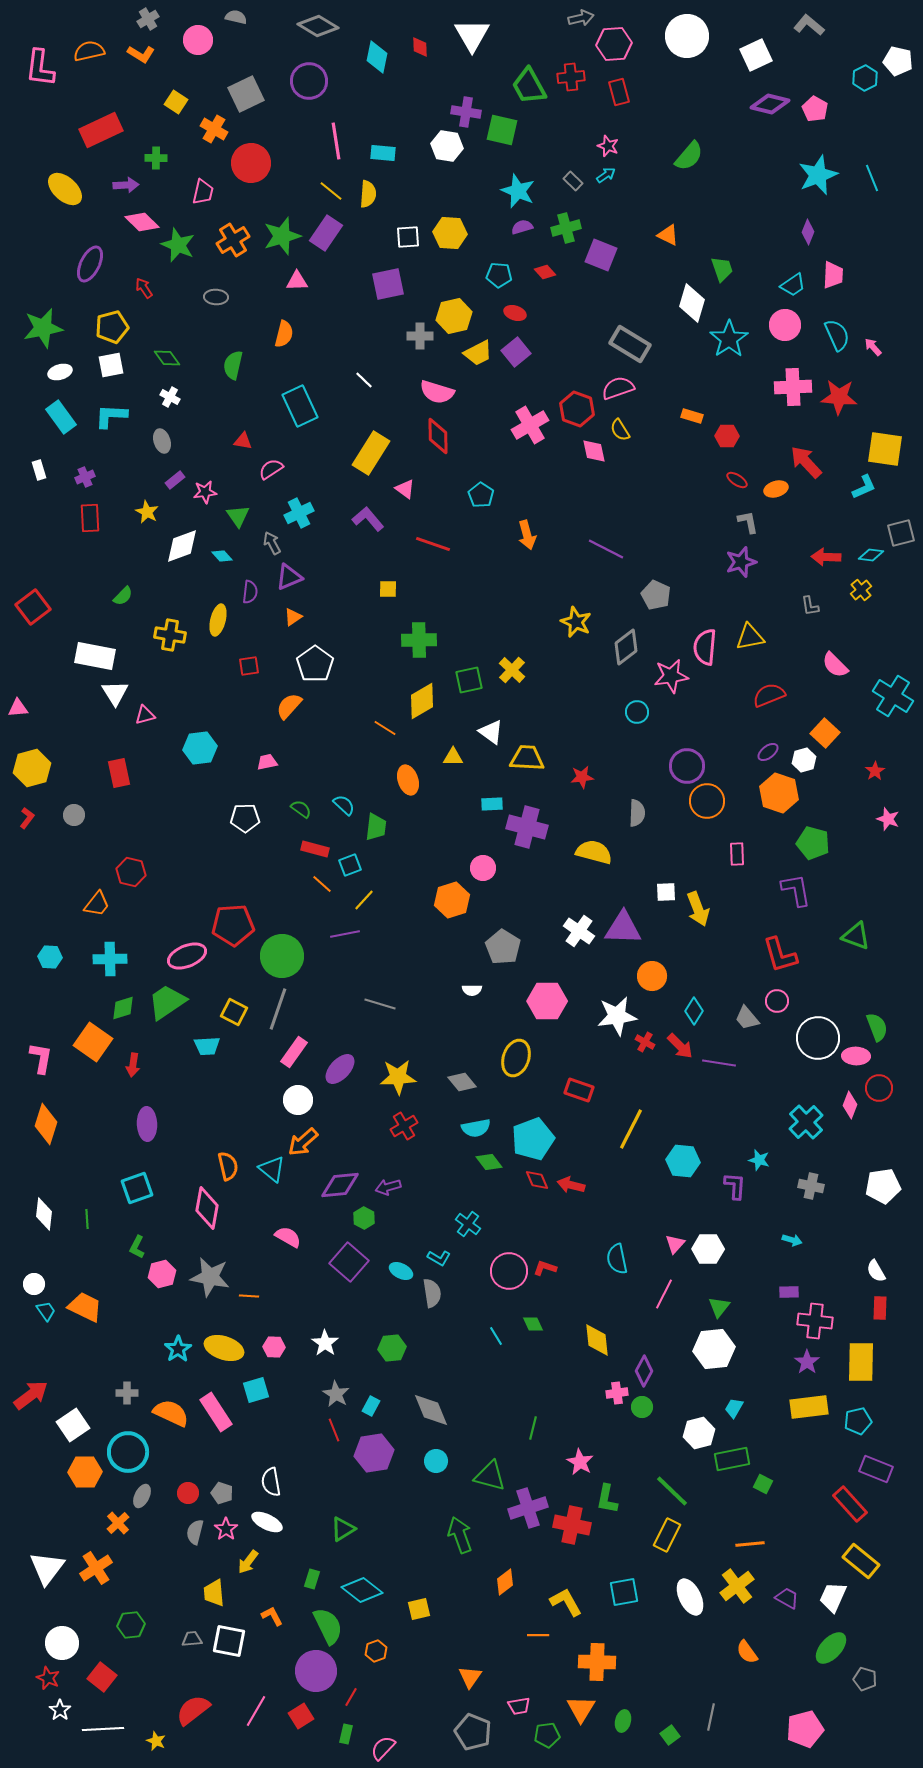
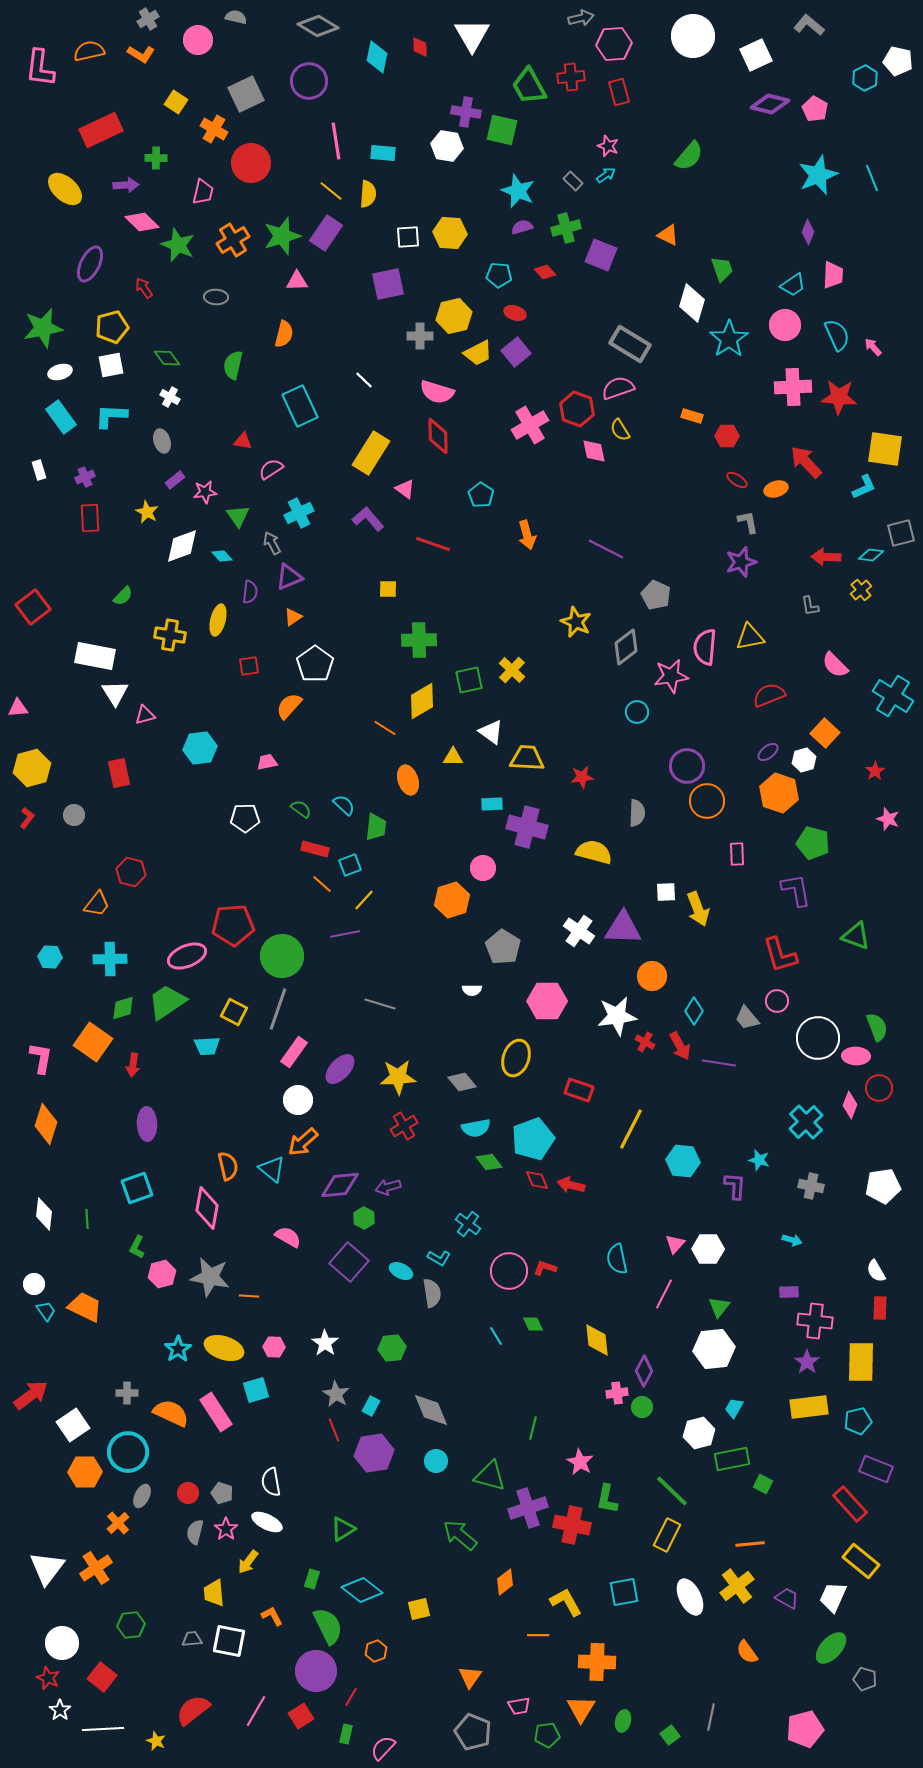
white circle at (687, 36): moved 6 px right
red arrow at (680, 1046): rotated 16 degrees clockwise
green arrow at (460, 1535): rotated 30 degrees counterclockwise
